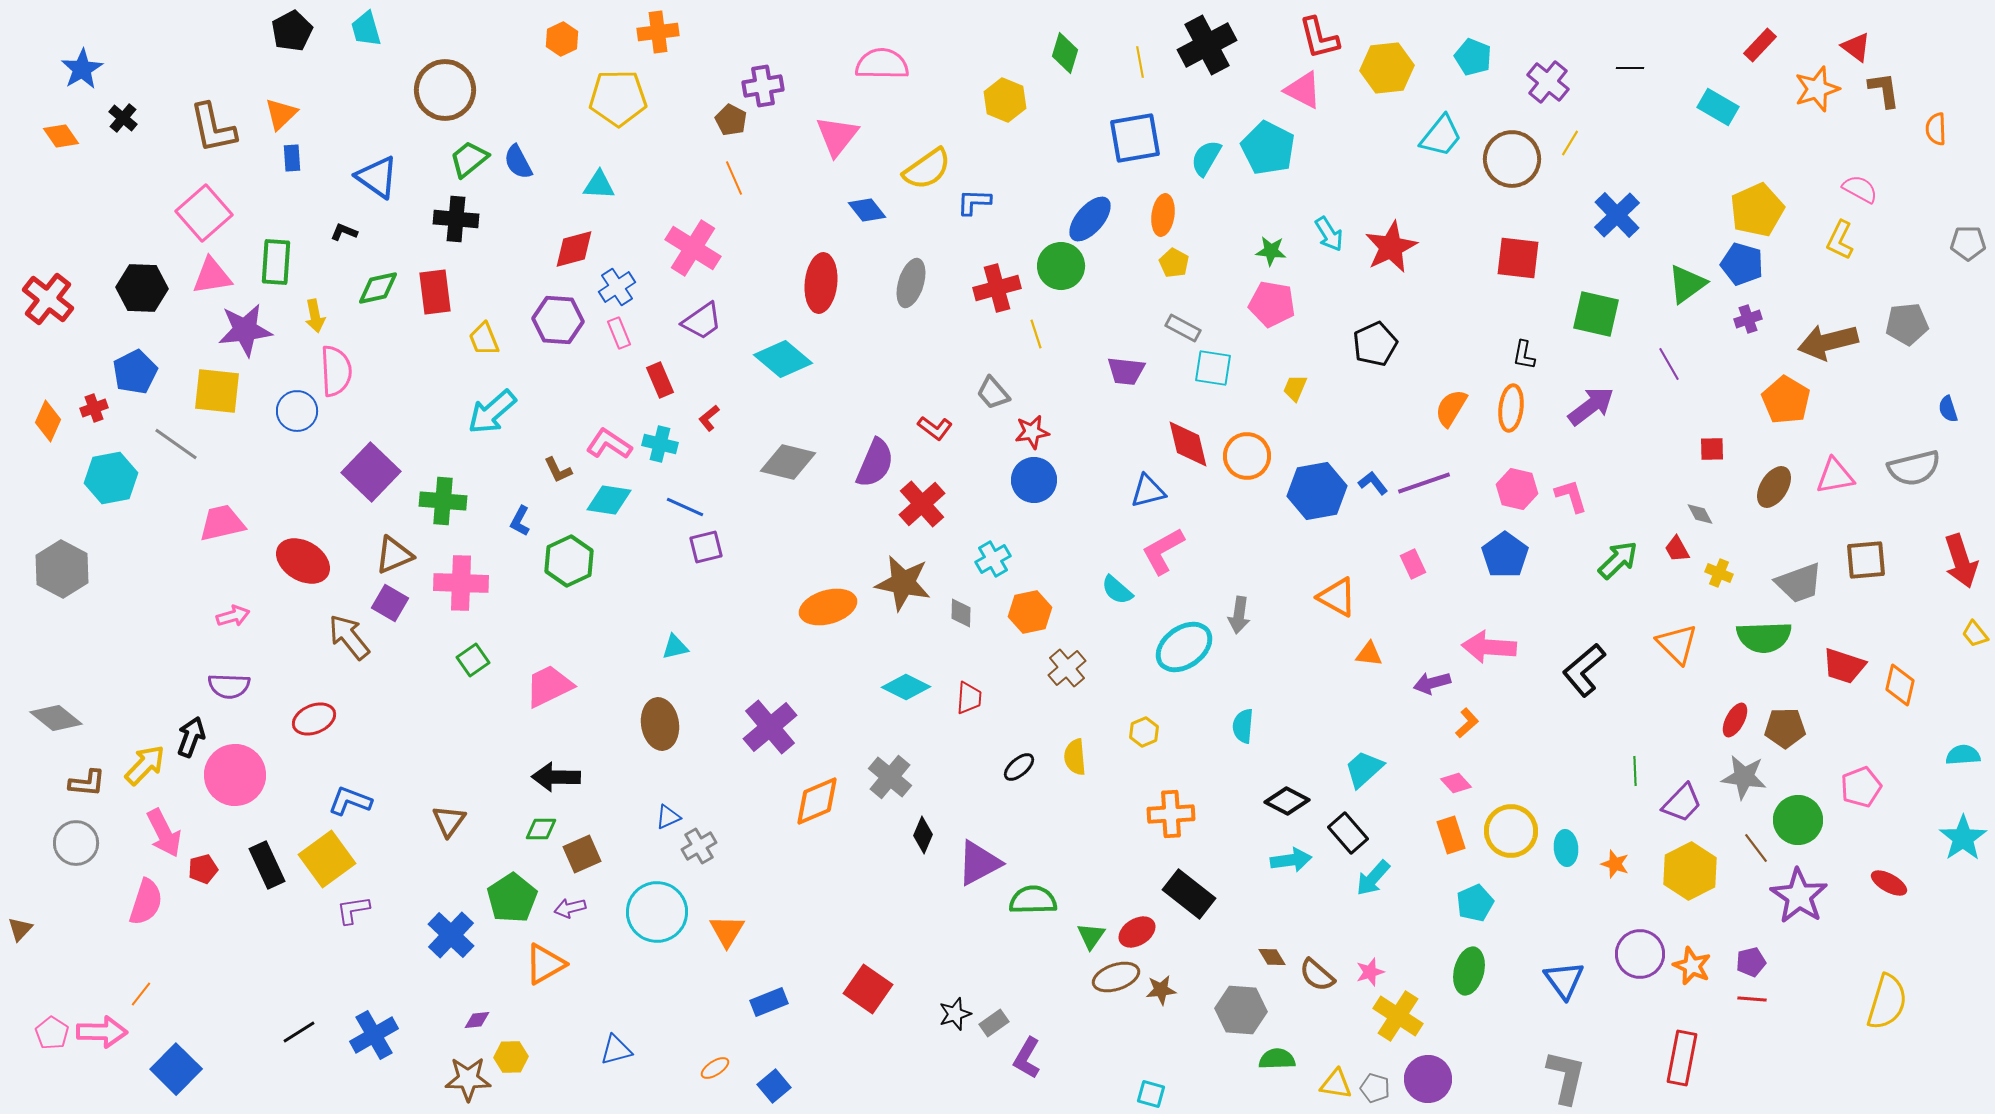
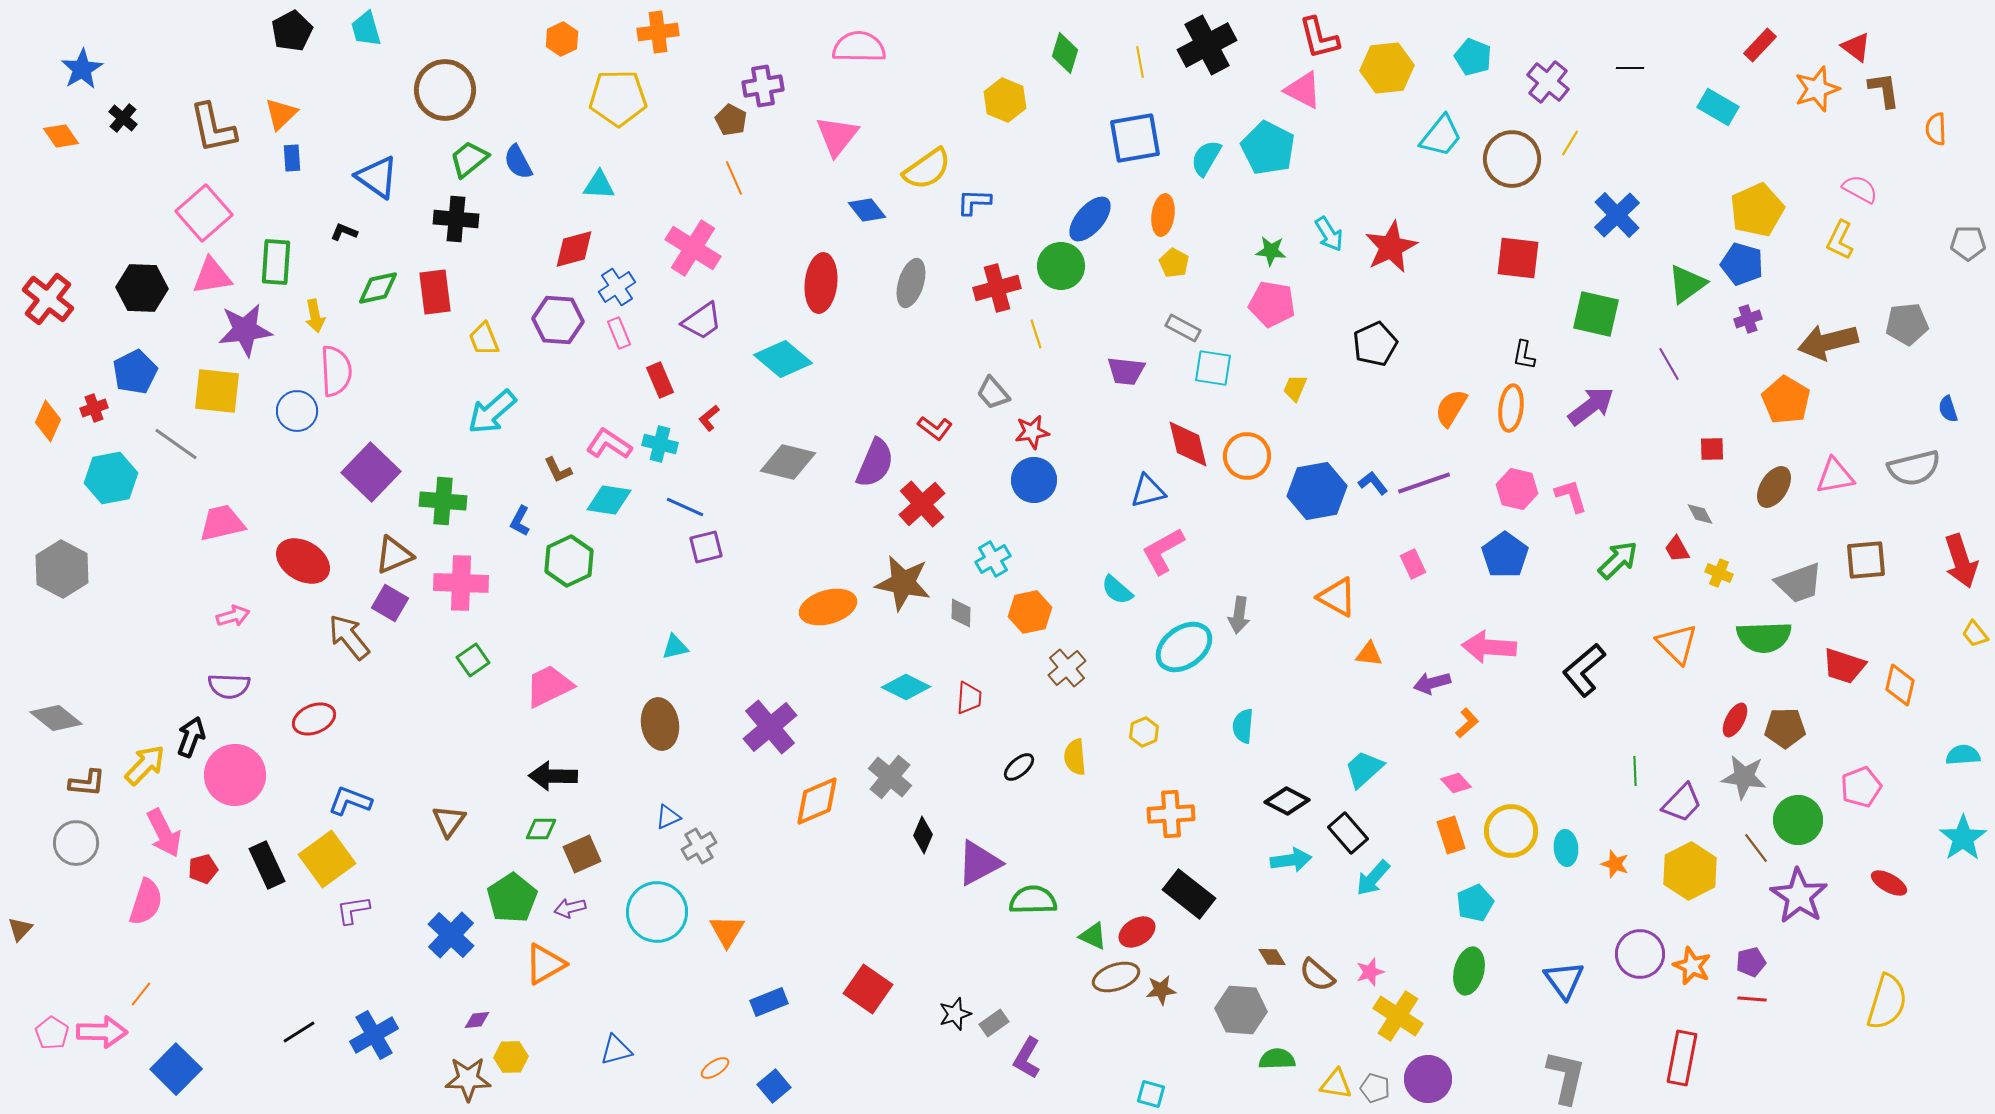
pink semicircle at (882, 64): moved 23 px left, 17 px up
black arrow at (556, 777): moved 3 px left, 1 px up
green triangle at (1091, 936): moved 2 px right; rotated 40 degrees counterclockwise
